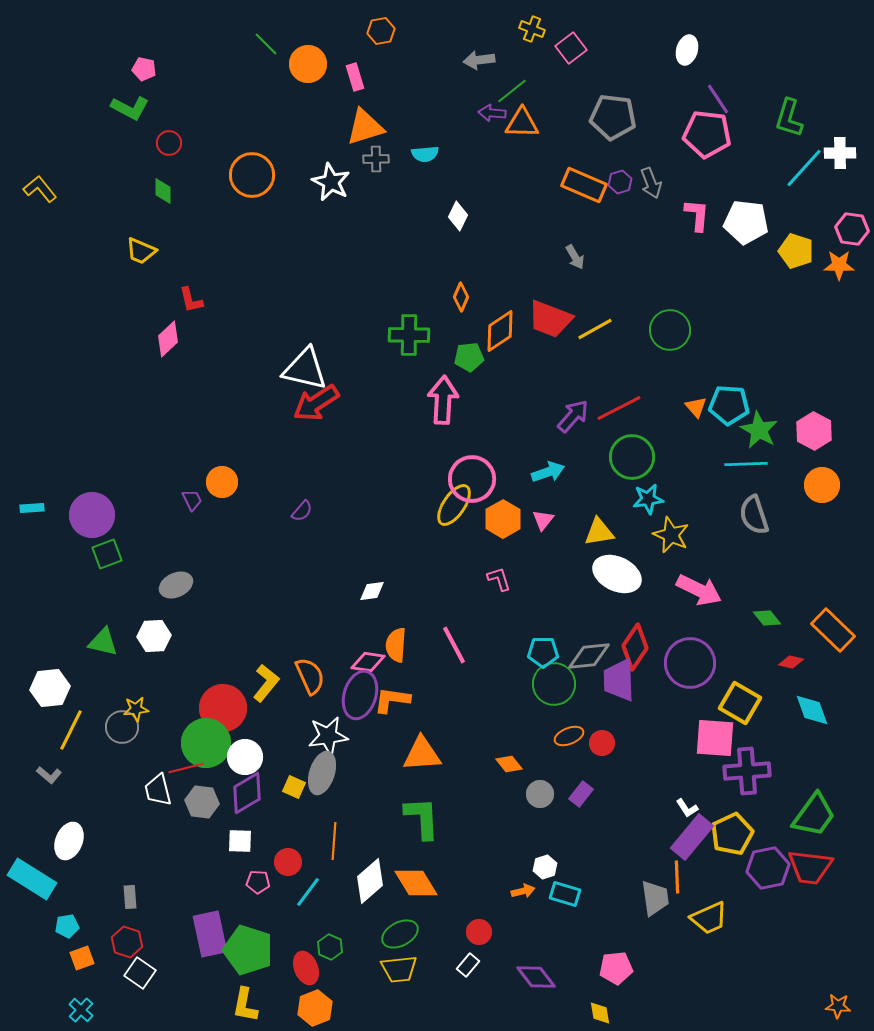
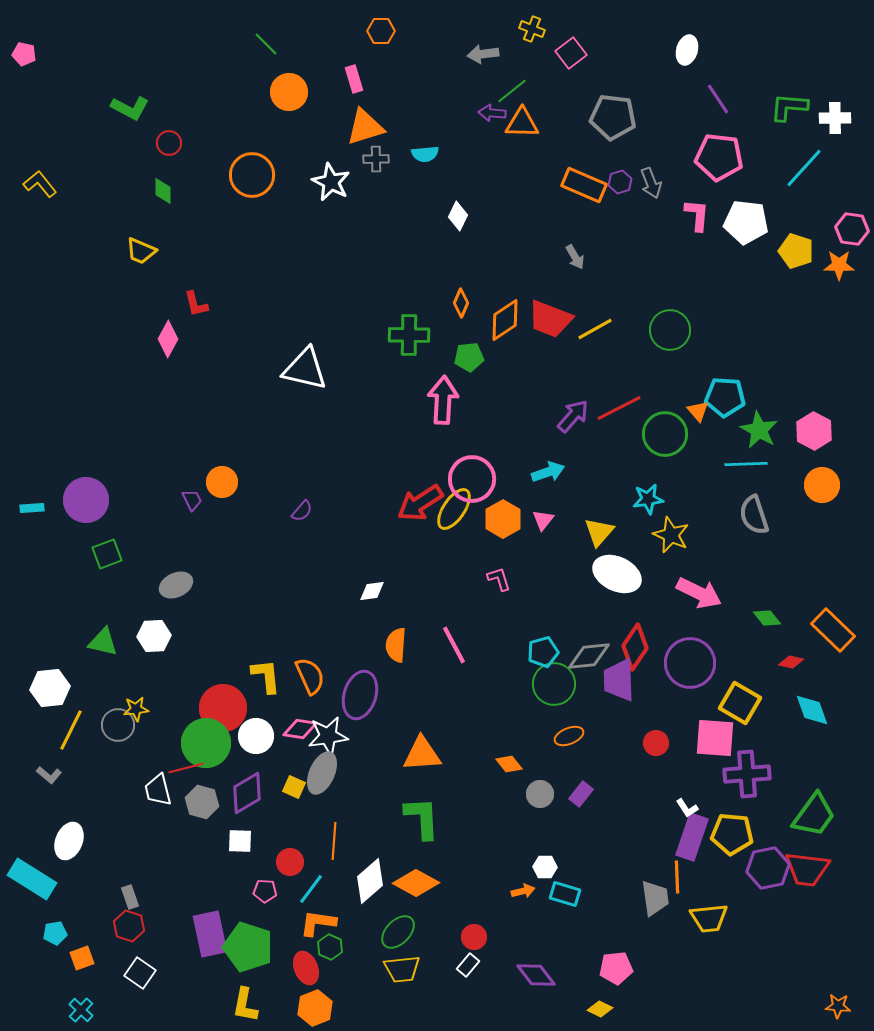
orange hexagon at (381, 31): rotated 12 degrees clockwise
pink square at (571, 48): moved 5 px down
gray arrow at (479, 60): moved 4 px right, 6 px up
orange circle at (308, 64): moved 19 px left, 28 px down
pink pentagon at (144, 69): moved 120 px left, 15 px up
pink rectangle at (355, 77): moved 1 px left, 2 px down
green L-shape at (789, 118): moved 11 px up; rotated 78 degrees clockwise
pink pentagon at (707, 134): moved 12 px right, 23 px down
white cross at (840, 153): moved 5 px left, 35 px up
yellow L-shape at (40, 189): moved 5 px up
orange diamond at (461, 297): moved 6 px down
red L-shape at (191, 300): moved 5 px right, 4 px down
orange diamond at (500, 331): moved 5 px right, 11 px up
pink diamond at (168, 339): rotated 18 degrees counterclockwise
red arrow at (316, 403): moved 104 px right, 100 px down
cyan pentagon at (729, 405): moved 4 px left, 8 px up
orange triangle at (696, 407): moved 2 px right, 4 px down
green circle at (632, 457): moved 33 px right, 23 px up
yellow ellipse at (454, 505): moved 4 px down
purple circle at (92, 515): moved 6 px left, 15 px up
yellow triangle at (599, 532): rotated 40 degrees counterclockwise
pink arrow at (699, 590): moved 3 px down
cyan pentagon at (543, 652): rotated 16 degrees counterclockwise
pink diamond at (368, 662): moved 68 px left, 67 px down
yellow L-shape at (266, 683): moved 7 px up; rotated 45 degrees counterclockwise
orange L-shape at (392, 700): moved 74 px left, 223 px down
gray circle at (122, 727): moved 4 px left, 2 px up
red circle at (602, 743): moved 54 px right
white circle at (245, 757): moved 11 px right, 21 px up
purple cross at (747, 771): moved 3 px down
gray ellipse at (322, 773): rotated 6 degrees clockwise
gray hexagon at (202, 802): rotated 8 degrees clockwise
yellow pentagon at (732, 834): rotated 30 degrees clockwise
purple rectangle at (692, 837): rotated 21 degrees counterclockwise
red circle at (288, 862): moved 2 px right
white hexagon at (545, 867): rotated 20 degrees clockwise
red trapezoid at (810, 867): moved 3 px left, 2 px down
pink pentagon at (258, 882): moved 7 px right, 9 px down
orange diamond at (416, 883): rotated 30 degrees counterclockwise
cyan line at (308, 892): moved 3 px right, 3 px up
gray rectangle at (130, 897): rotated 15 degrees counterclockwise
yellow trapezoid at (709, 918): rotated 18 degrees clockwise
cyan pentagon at (67, 926): moved 12 px left, 7 px down
red circle at (479, 932): moved 5 px left, 5 px down
green ellipse at (400, 934): moved 2 px left, 2 px up; rotated 18 degrees counterclockwise
red hexagon at (127, 942): moved 2 px right, 16 px up
green pentagon at (248, 950): moved 3 px up
yellow trapezoid at (399, 969): moved 3 px right
purple diamond at (536, 977): moved 2 px up
yellow diamond at (600, 1013): moved 4 px up; rotated 55 degrees counterclockwise
